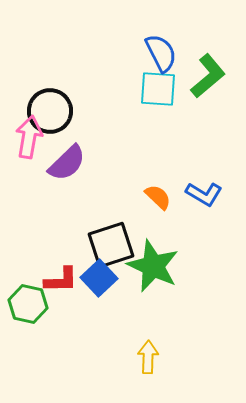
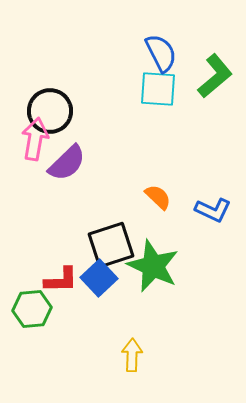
green L-shape: moved 7 px right
pink arrow: moved 6 px right, 2 px down
blue L-shape: moved 9 px right, 16 px down; rotated 6 degrees counterclockwise
green hexagon: moved 4 px right, 5 px down; rotated 18 degrees counterclockwise
yellow arrow: moved 16 px left, 2 px up
